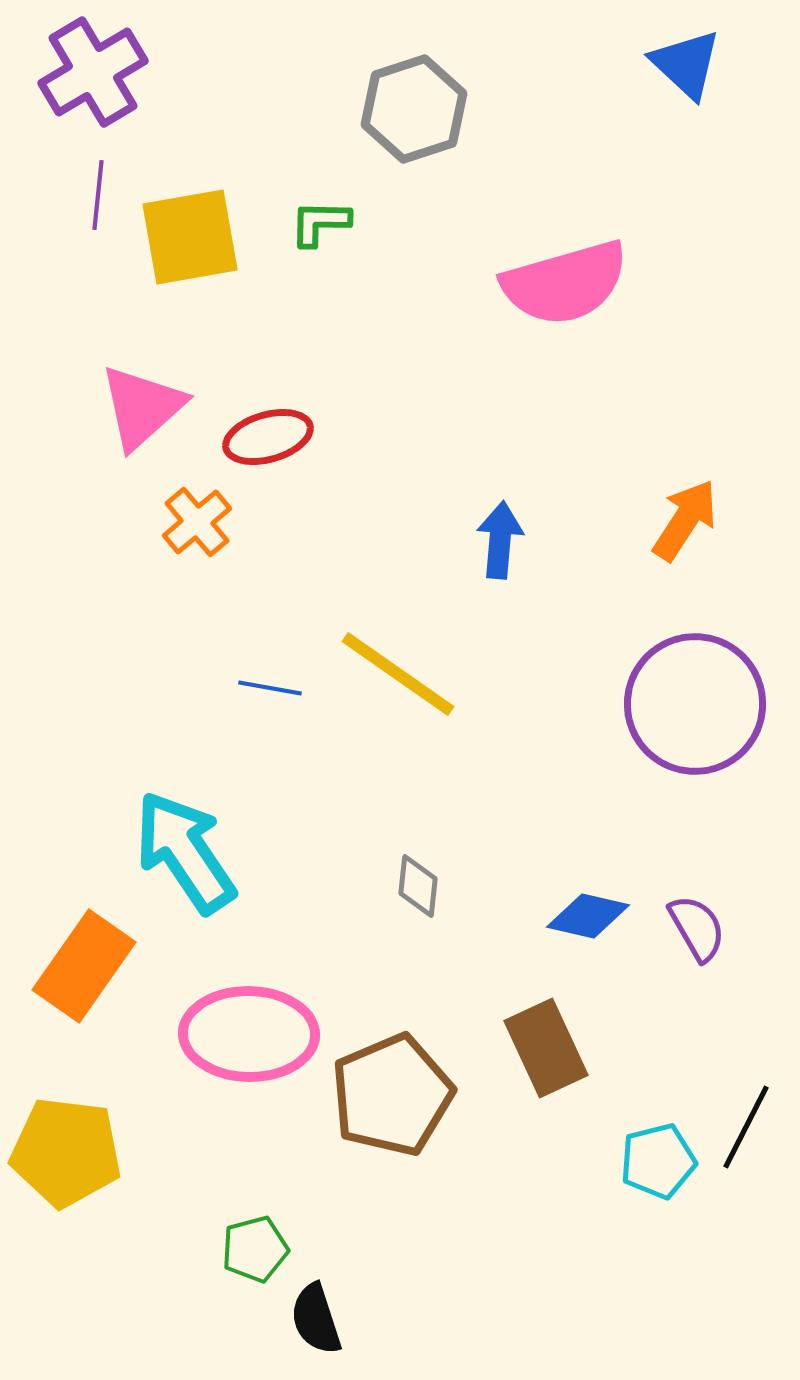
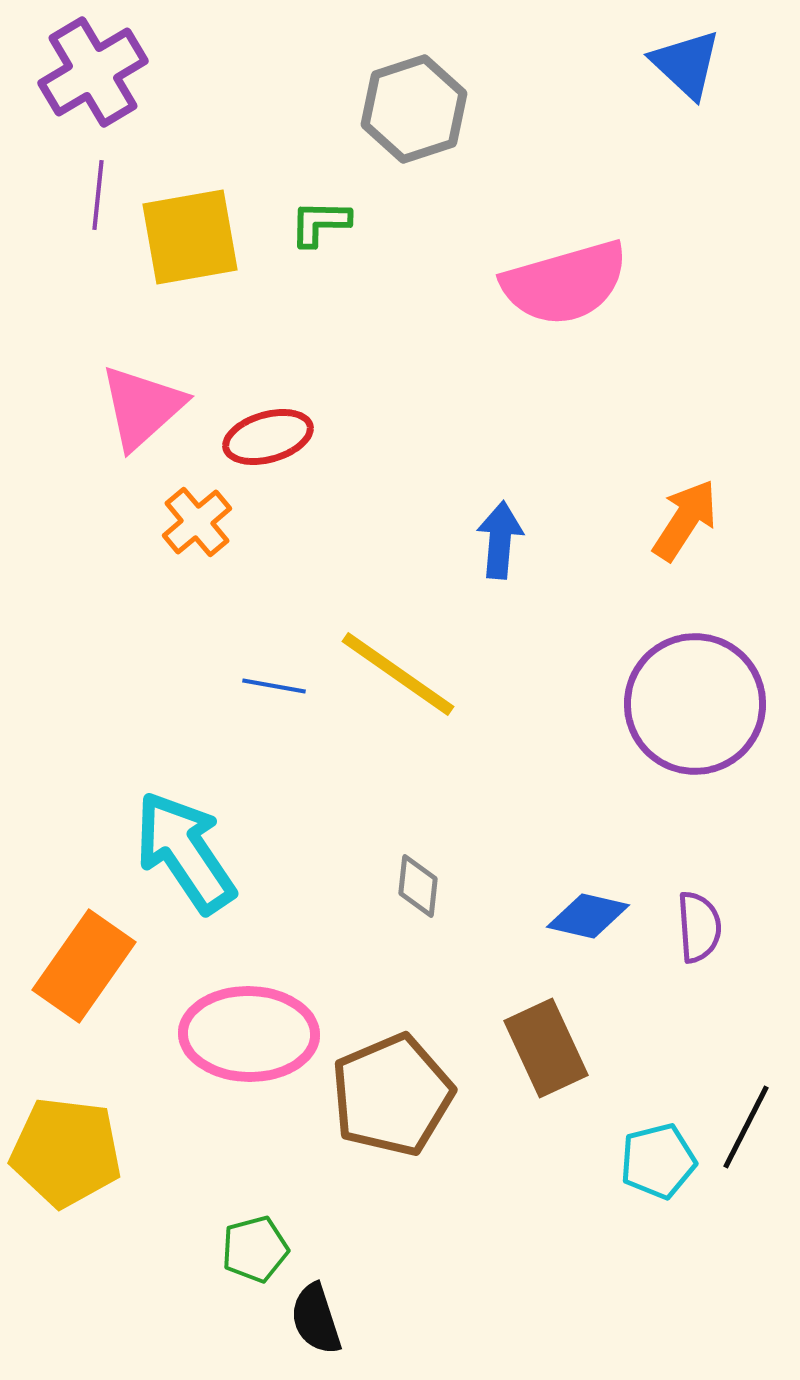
blue line: moved 4 px right, 2 px up
purple semicircle: moved 2 px right, 1 px up; rotated 26 degrees clockwise
